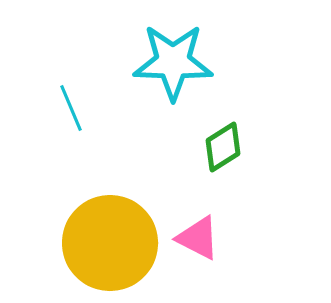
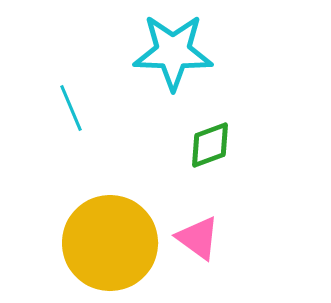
cyan star: moved 10 px up
green diamond: moved 13 px left, 2 px up; rotated 12 degrees clockwise
pink triangle: rotated 9 degrees clockwise
